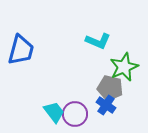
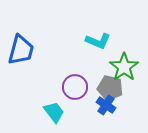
green star: rotated 12 degrees counterclockwise
purple circle: moved 27 px up
